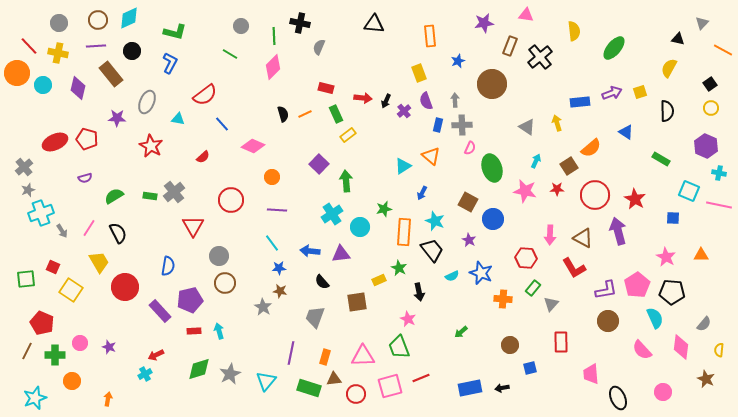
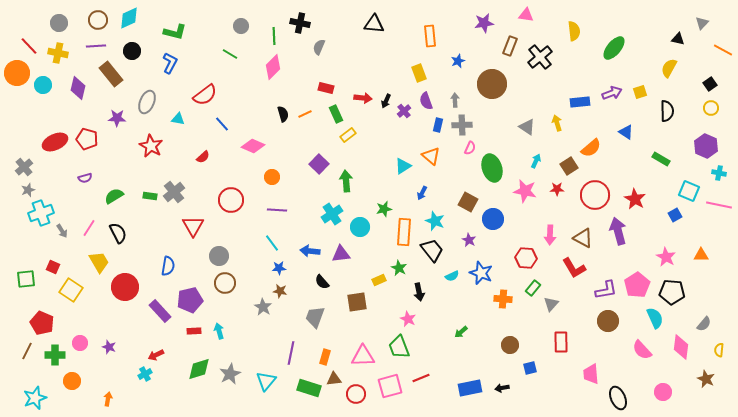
blue square at (673, 218): moved 2 px right, 3 px up; rotated 32 degrees counterclockwise
